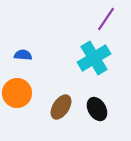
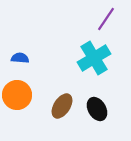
blue semicircle: moved 3 px left, 3 px down
orange circle: moved 2 px down
brown ellipse: moved 1 px right, 1 px up
